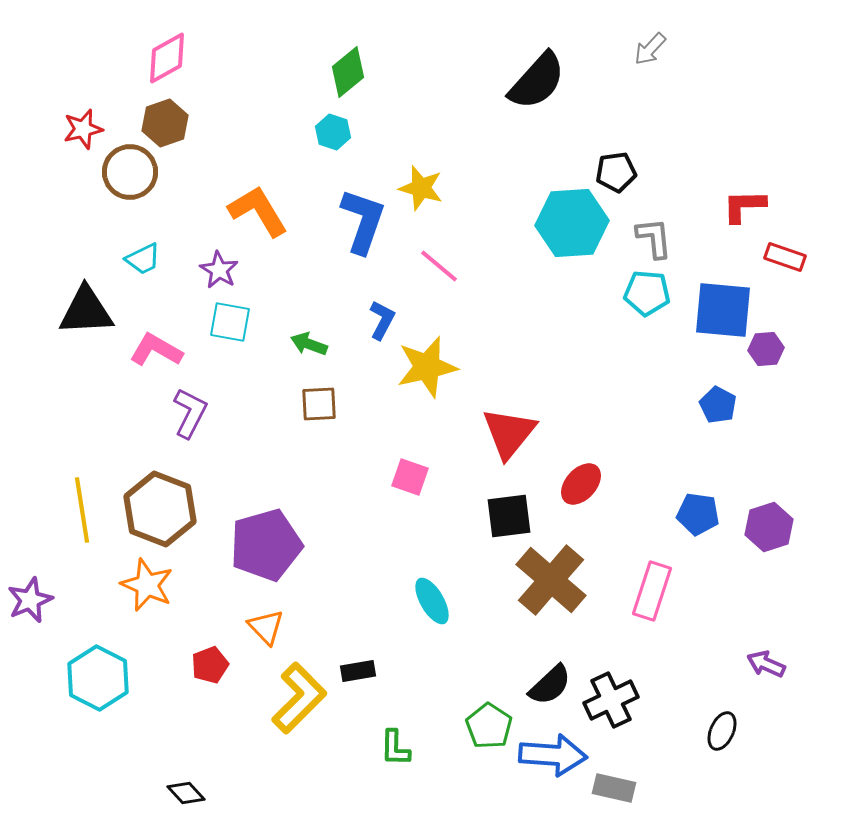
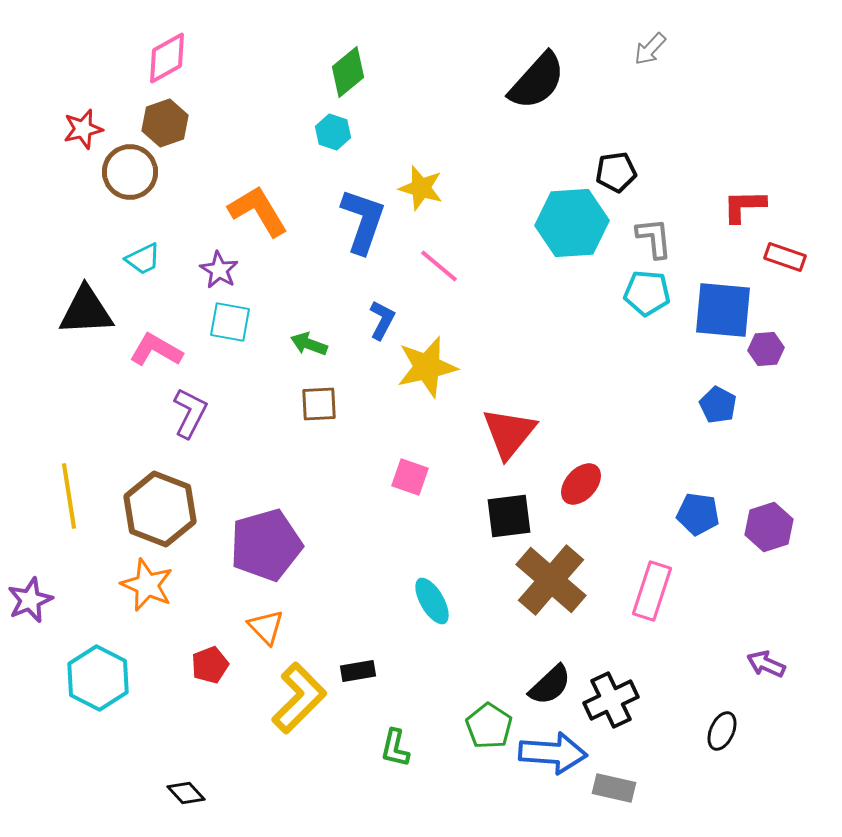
yellow line at (82, 510): moved 13 px left, 14 px up
green L-shape at (395, 748): rotated 12 degrees clockwise
blue arrow at (553, 755): moved 2 px up
